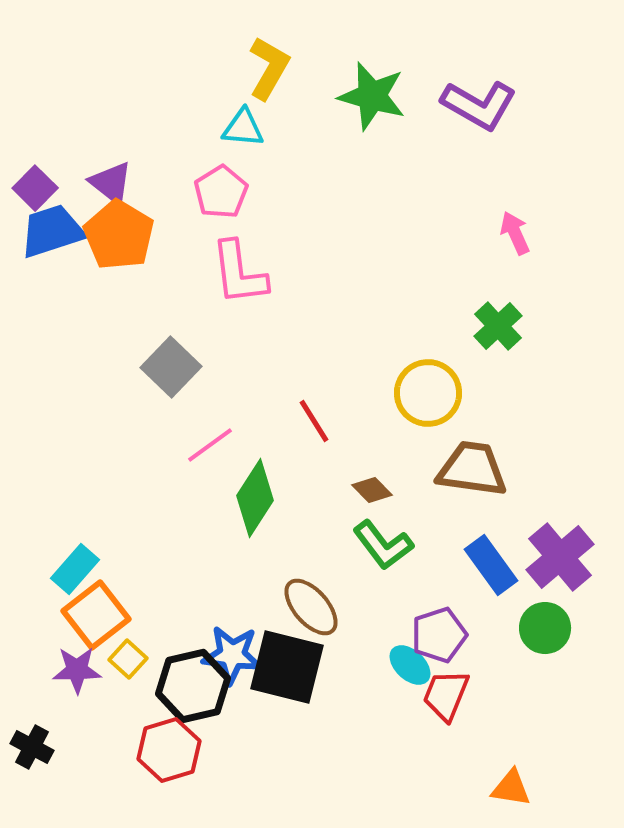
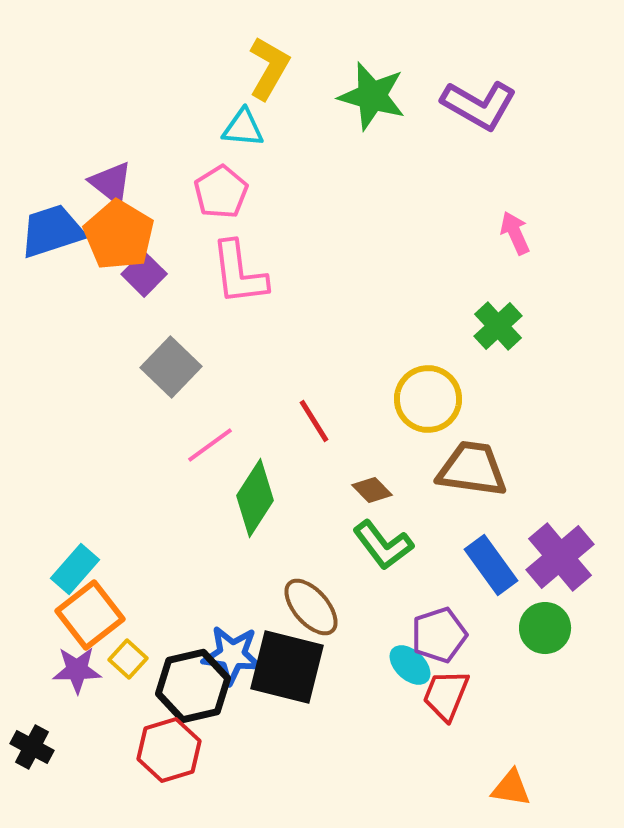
purple square: moved 109 px right, 86 px down
yellow circle: moved 6 px down
orange square: moved 6 px left
